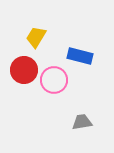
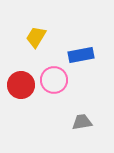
blue rectangle: moved 1 px right, 1 px up; rotated 25 degrees counterclockwise
red circle: moved 3 px left, 15 px down
